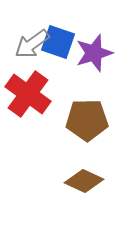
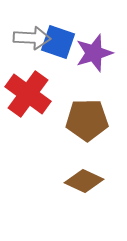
gray arrow: moved 6 px up; rotated 141 degrees counterclockwise
